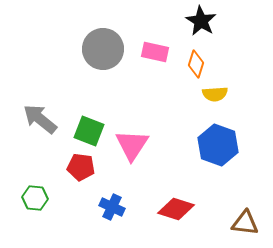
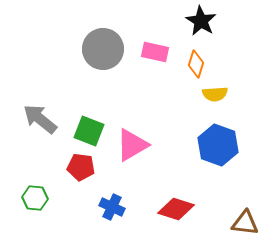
pink triangle: rotated 27 degrees clockwise
